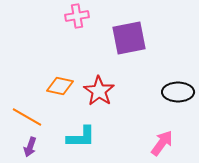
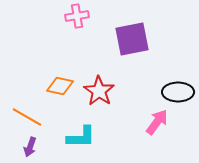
purple square: moved 3 px right, 1 px down
pink arrow: moved 5 px left, 21 px up
